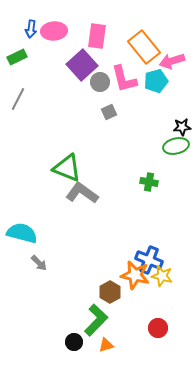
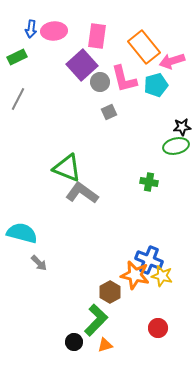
cyan pentagon: moved 4 px down
orange triangle: moved 1 px left
